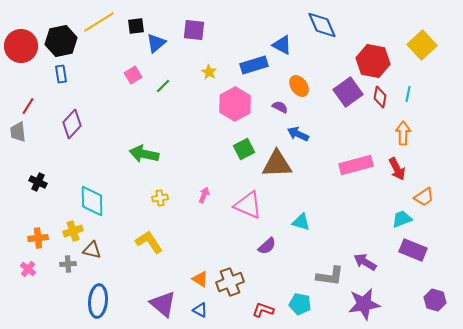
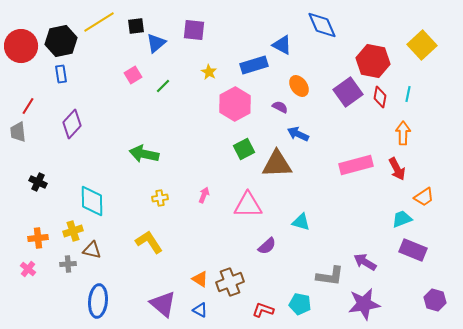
pink triangle at (248, 205): rotated 24 degrees counterclockwise
